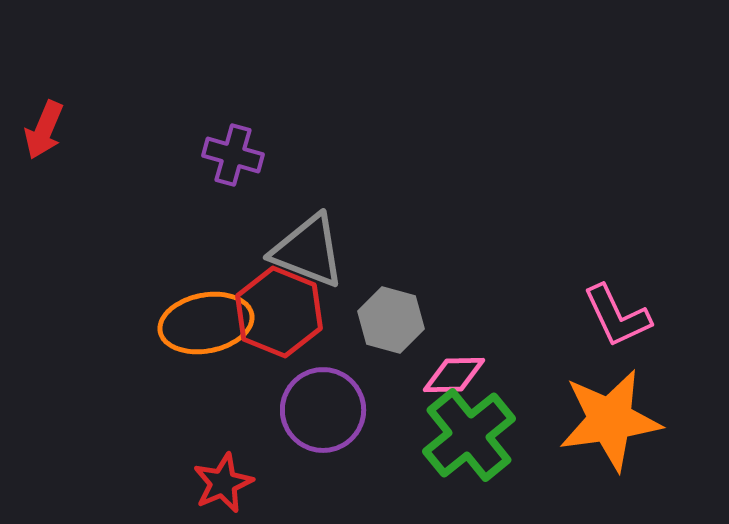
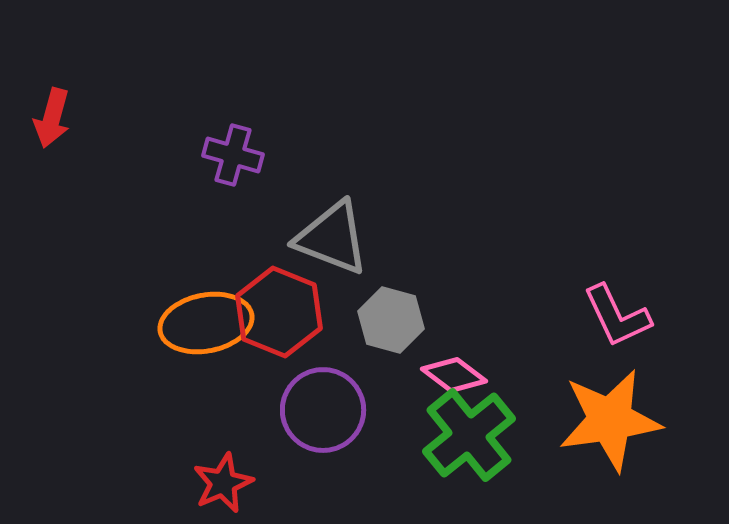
red arrow: moved 8 px right, 12 px up; rotated 8 degrees counterclockwise
gray triangle: moved 24 px right, 13 px up
pink diamond: rotated 38 degrees clockwise
